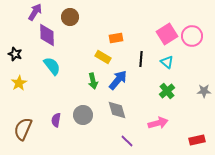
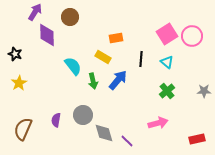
cyan semicircle: moved 21 px right
gray diamond: moved 13 px left, 23 px down
red rectangle: moved 1 px up
